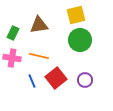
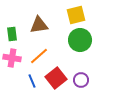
green rectangle: moved 1 px left, 1 px down; rotated 32 degrees counterclockwise
orange line: rotated 54 degrees counterclockwise
purple circle: moved 4 px left
